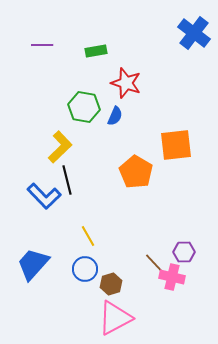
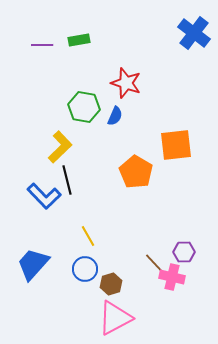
green rectangle: moved 17 px left, 11 px up
